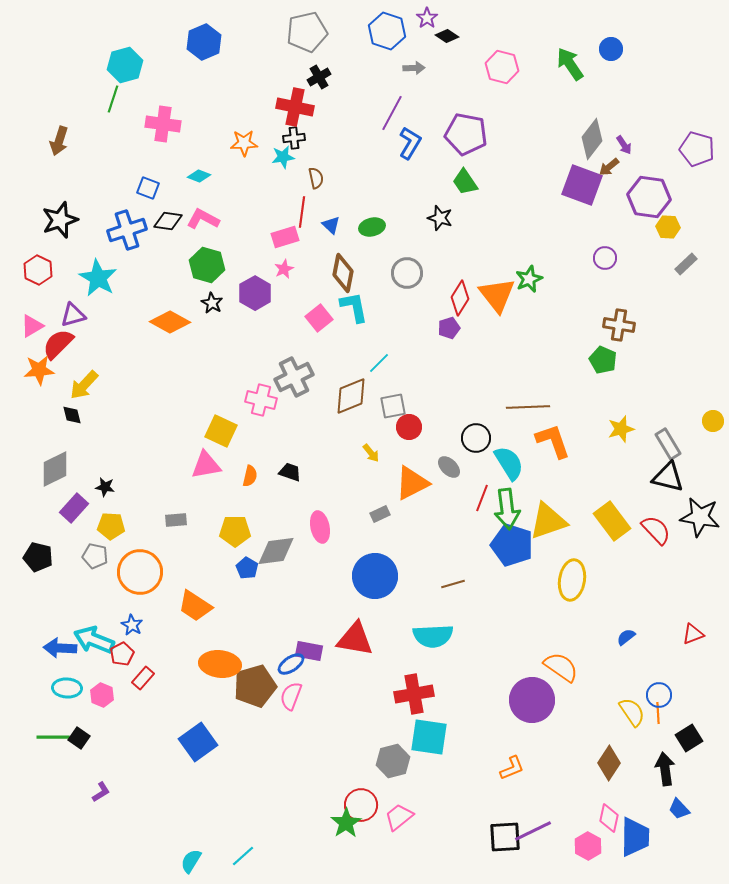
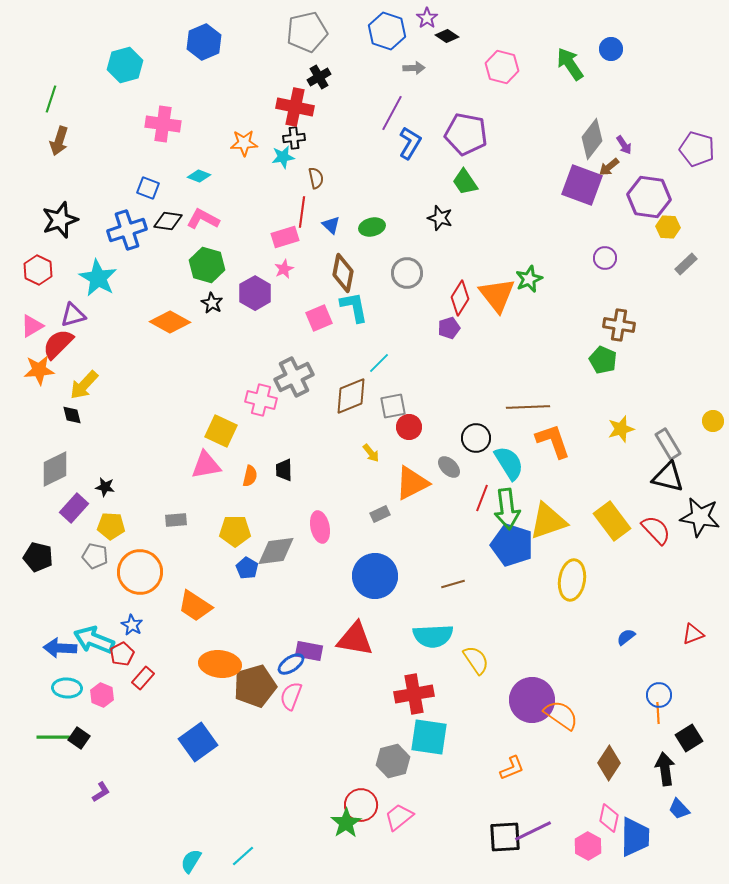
green line at (113, 99): moved 62 px left
pink square at (319, 318): rotated 16 degrees clockwise
black trapezoid at (290, 472): moved 6 px left, 2 px up; rotated 110 degrees counterclockwise
orange semicircle at (561, 667): moved 48 px down
yellow semicircle at (632, 712): moved 156 px left, 52 px up
